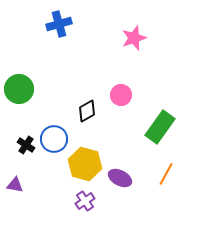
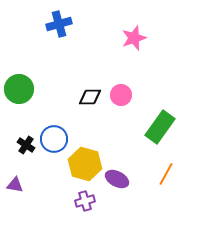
black diamond: moved 3 px right, 14 px up; rotated 30 degrees clockwise
purple ellipse: moved 3 px left, 1 px down
purple cross: rotated 18 degrees clockwise
